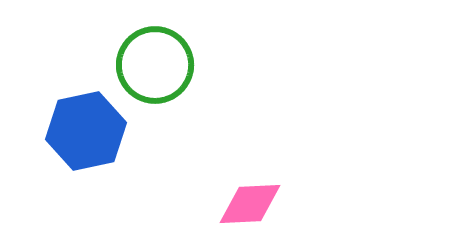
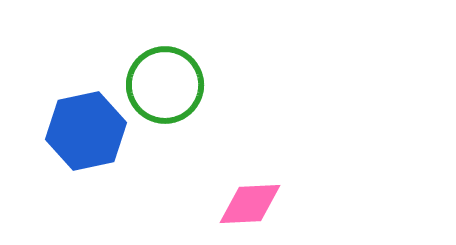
green circle: moved 10 px right, 20 px down
